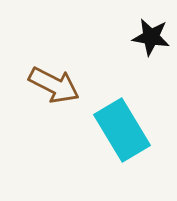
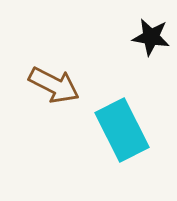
cyan rectangle: rotated 4 degrees clockwise
